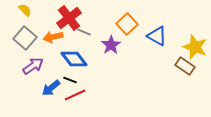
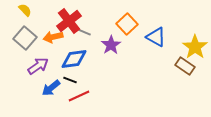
red cross: moved 3 px down
blue triangle: moved 1 px left, 1 px down
yellow star: rotated 15 degrees clockwise
blue diamond: rotated 60 degrees counterclockwise
purple arrow: moved 5 px right
red line: moved 4 px right, 1 px down
